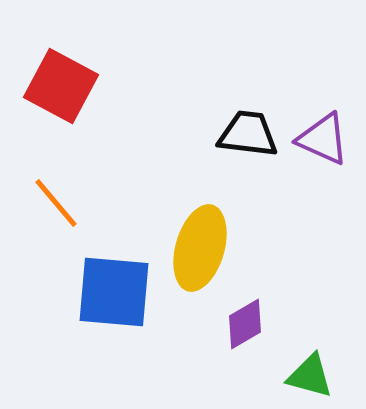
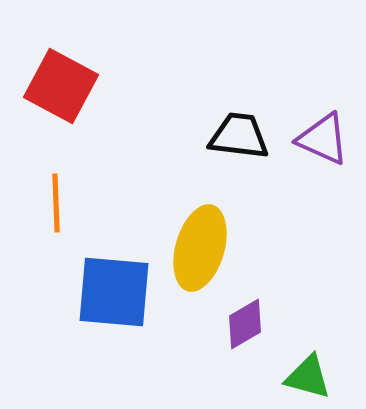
black trapezoid: moved 9 px left, 2 px down
orange line: rotated 38 degrees clockwise
green triangle: moved 2 px left, 1 px down
